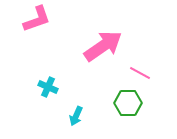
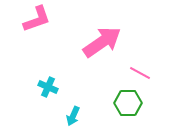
pink arrow: moved 1 px left, 4 px up
cyan arrow: moved 3 px left
